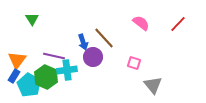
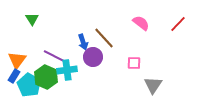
purple line: rotated 15 degrees clockwise
pink square: rotated 16 degrees counterclockwise
gray triangle: rotated 12 degrees clockwise
